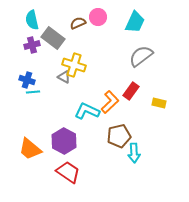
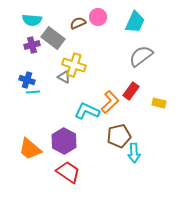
cyan semicircle: rotated 72 degrees counterclockwise
